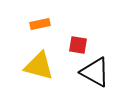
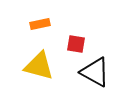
red square: moved 2 px left, 1 px up
